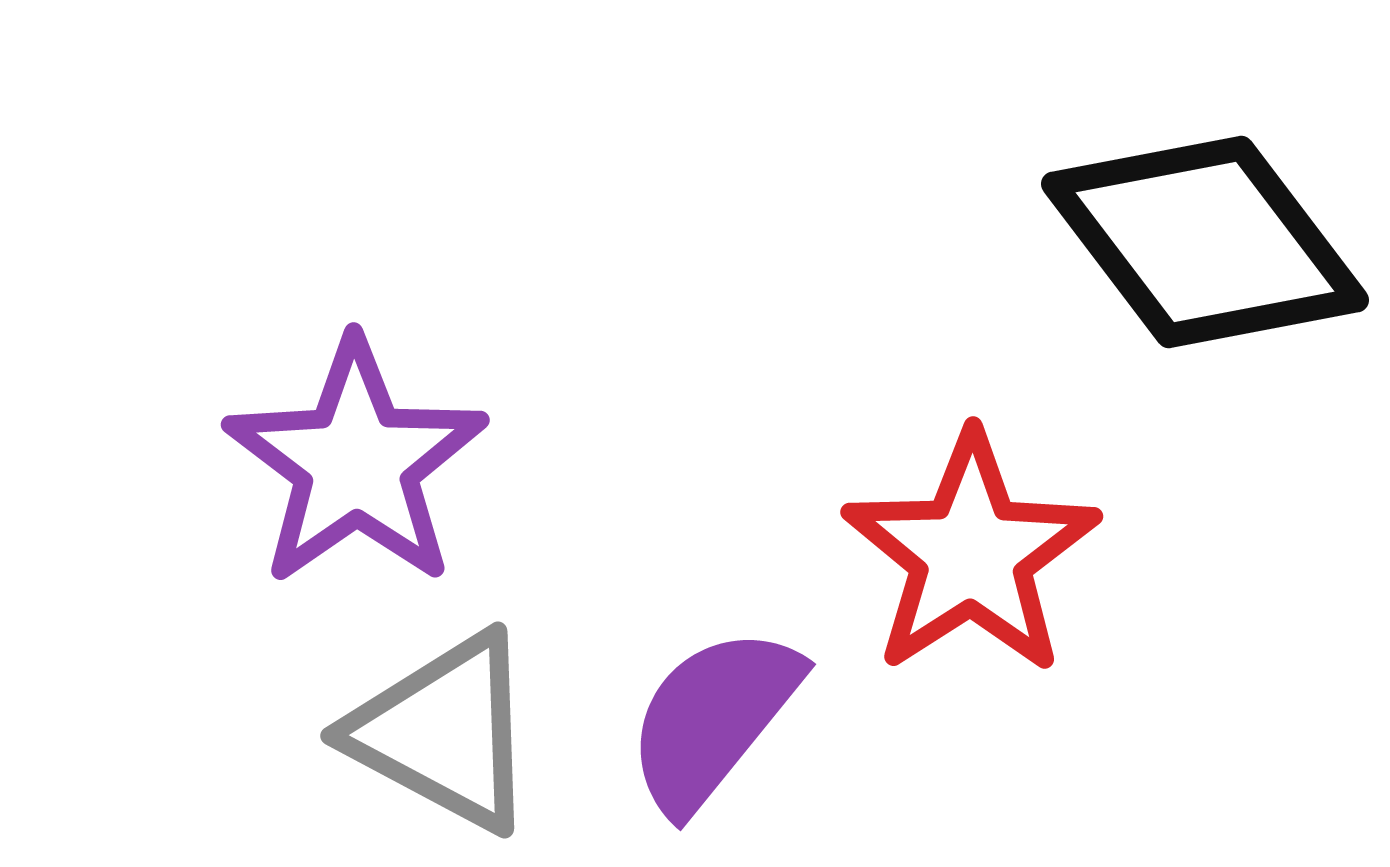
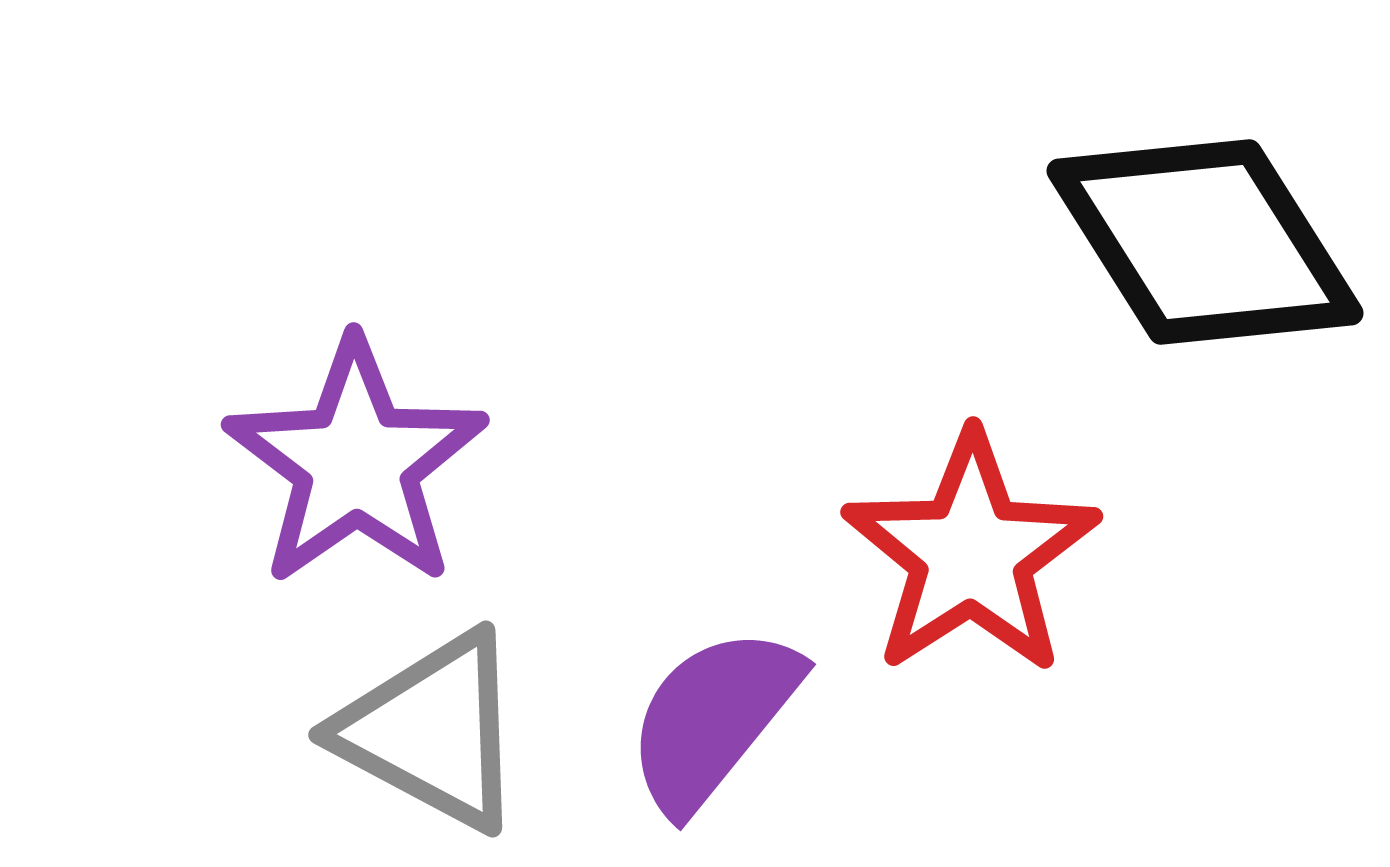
black diamond: rotated 5 degrees clockwise
gray triangle: moved 12 px left, 1 px up
